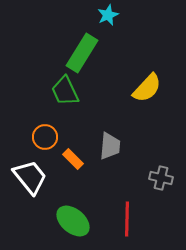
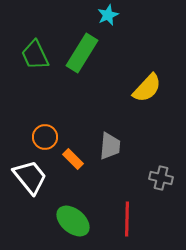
green trapezoid: moved 30 px left, 36 px up
